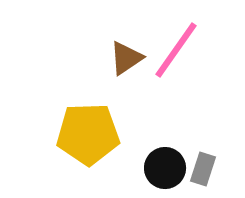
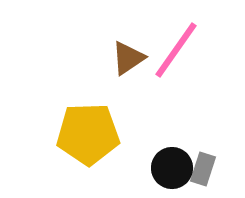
brown triangle: moved 2 px right
black circle: moved 7 px right
